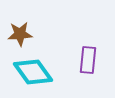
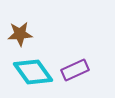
purple rectangle: moved 13 px left, 10 px down; rotated 60 degrees clockwise
